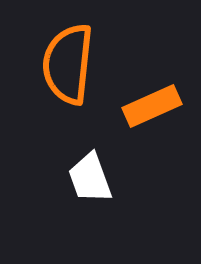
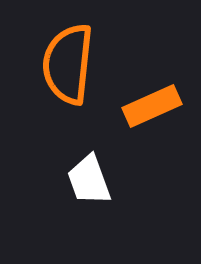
white trapezoid: moved 1 px left, 2 px down
